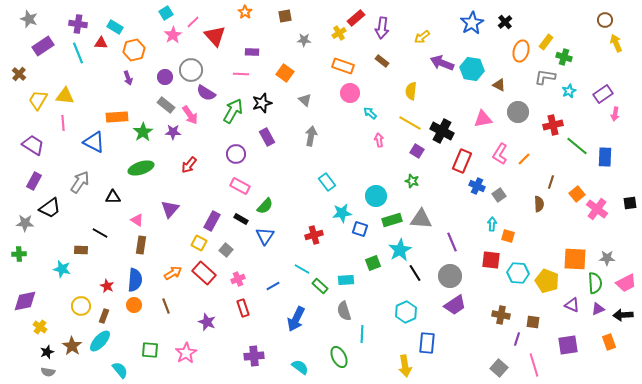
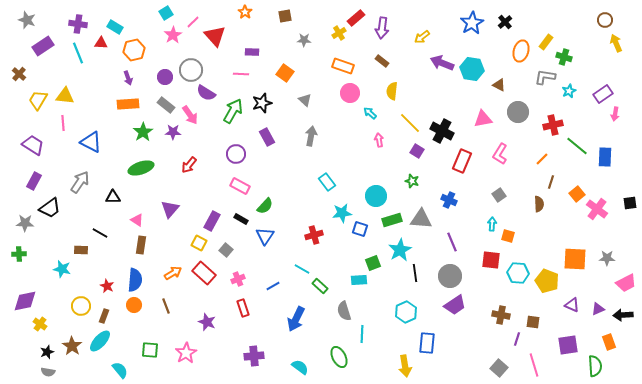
gray star at (29, 19): moved 2 px left, 1 px down
yellow semicircle at (411, 91): moved 19 px left
orange rectangle at (117, 117): moved 11 px right, 13 px up
yellow line at (410, 123): rotated 15 degrees clockwise
blue triangle at (94, 142): moved 3 px left
orange line at (524, 159): moved 18 px right
blue cross at (477, 186): moved 28 px left, 14 px down
black line at (415, 273): rotated 24 degrees clockwise
cyan rectangle at (346, 280): moved 13 px right
green semicircle at (595, 283): moved 83 px down
yellow cross at (40, 327): moved 3 px up
